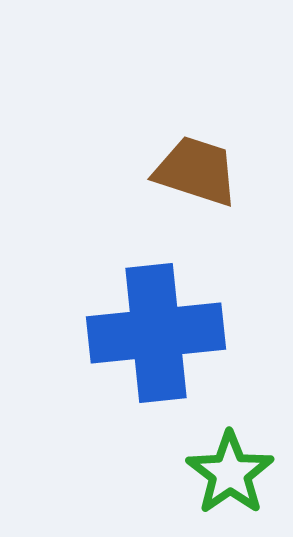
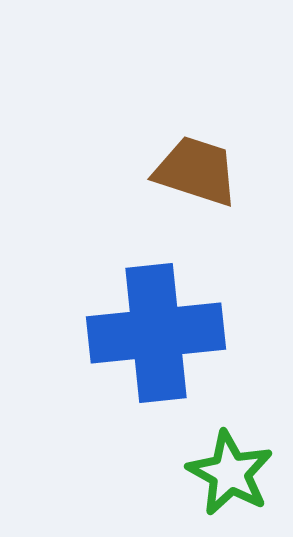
green star: rotated 8 degrees counterclockwise
